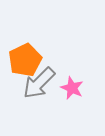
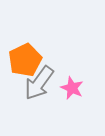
gray arrow: rotated 9 degrees counterclockwise
